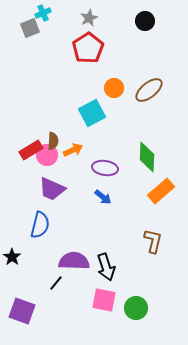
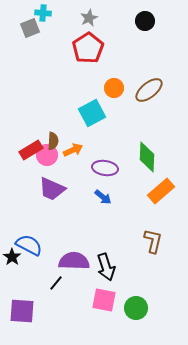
cyan cross: rotated 28 degrees clockwise
blue semicircle: moved 11 px left, 20 px down; rotated 76 degrees counterclockwise
purple square: rotated 16 degrees counterclockwise
